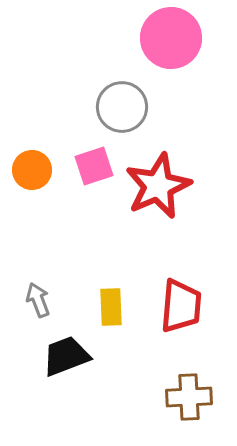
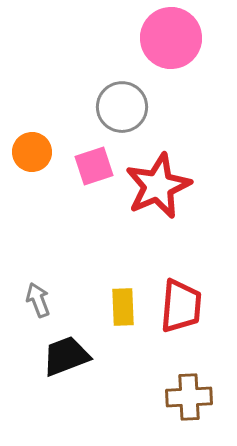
orange circle: moved 18 px up
yellow rectangle: moved 12 px right
